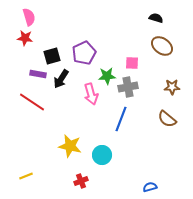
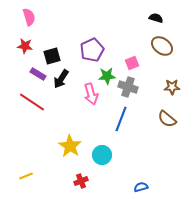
red star: moved 8 px down
purple pentagon: moved 8 px right, 3 px up
pink square: rotated 24 degrees counterclockwise
purple rectangle: rotated 21 degrees clockwise
gray cross: rotated 30 degrees clockwise
yellow star: rotated 20 degrees clockwise
blue semicircle: moved 9 px left
